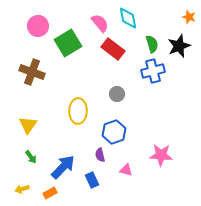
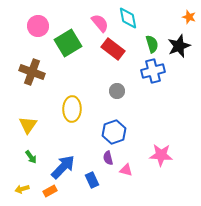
gray circle: moved 3 px up
yellow ellipse: moved 6 px left, 2 px up
purple semicircle: moved 8 px right, 3 px down
orange rectangle: moved 2 px up
